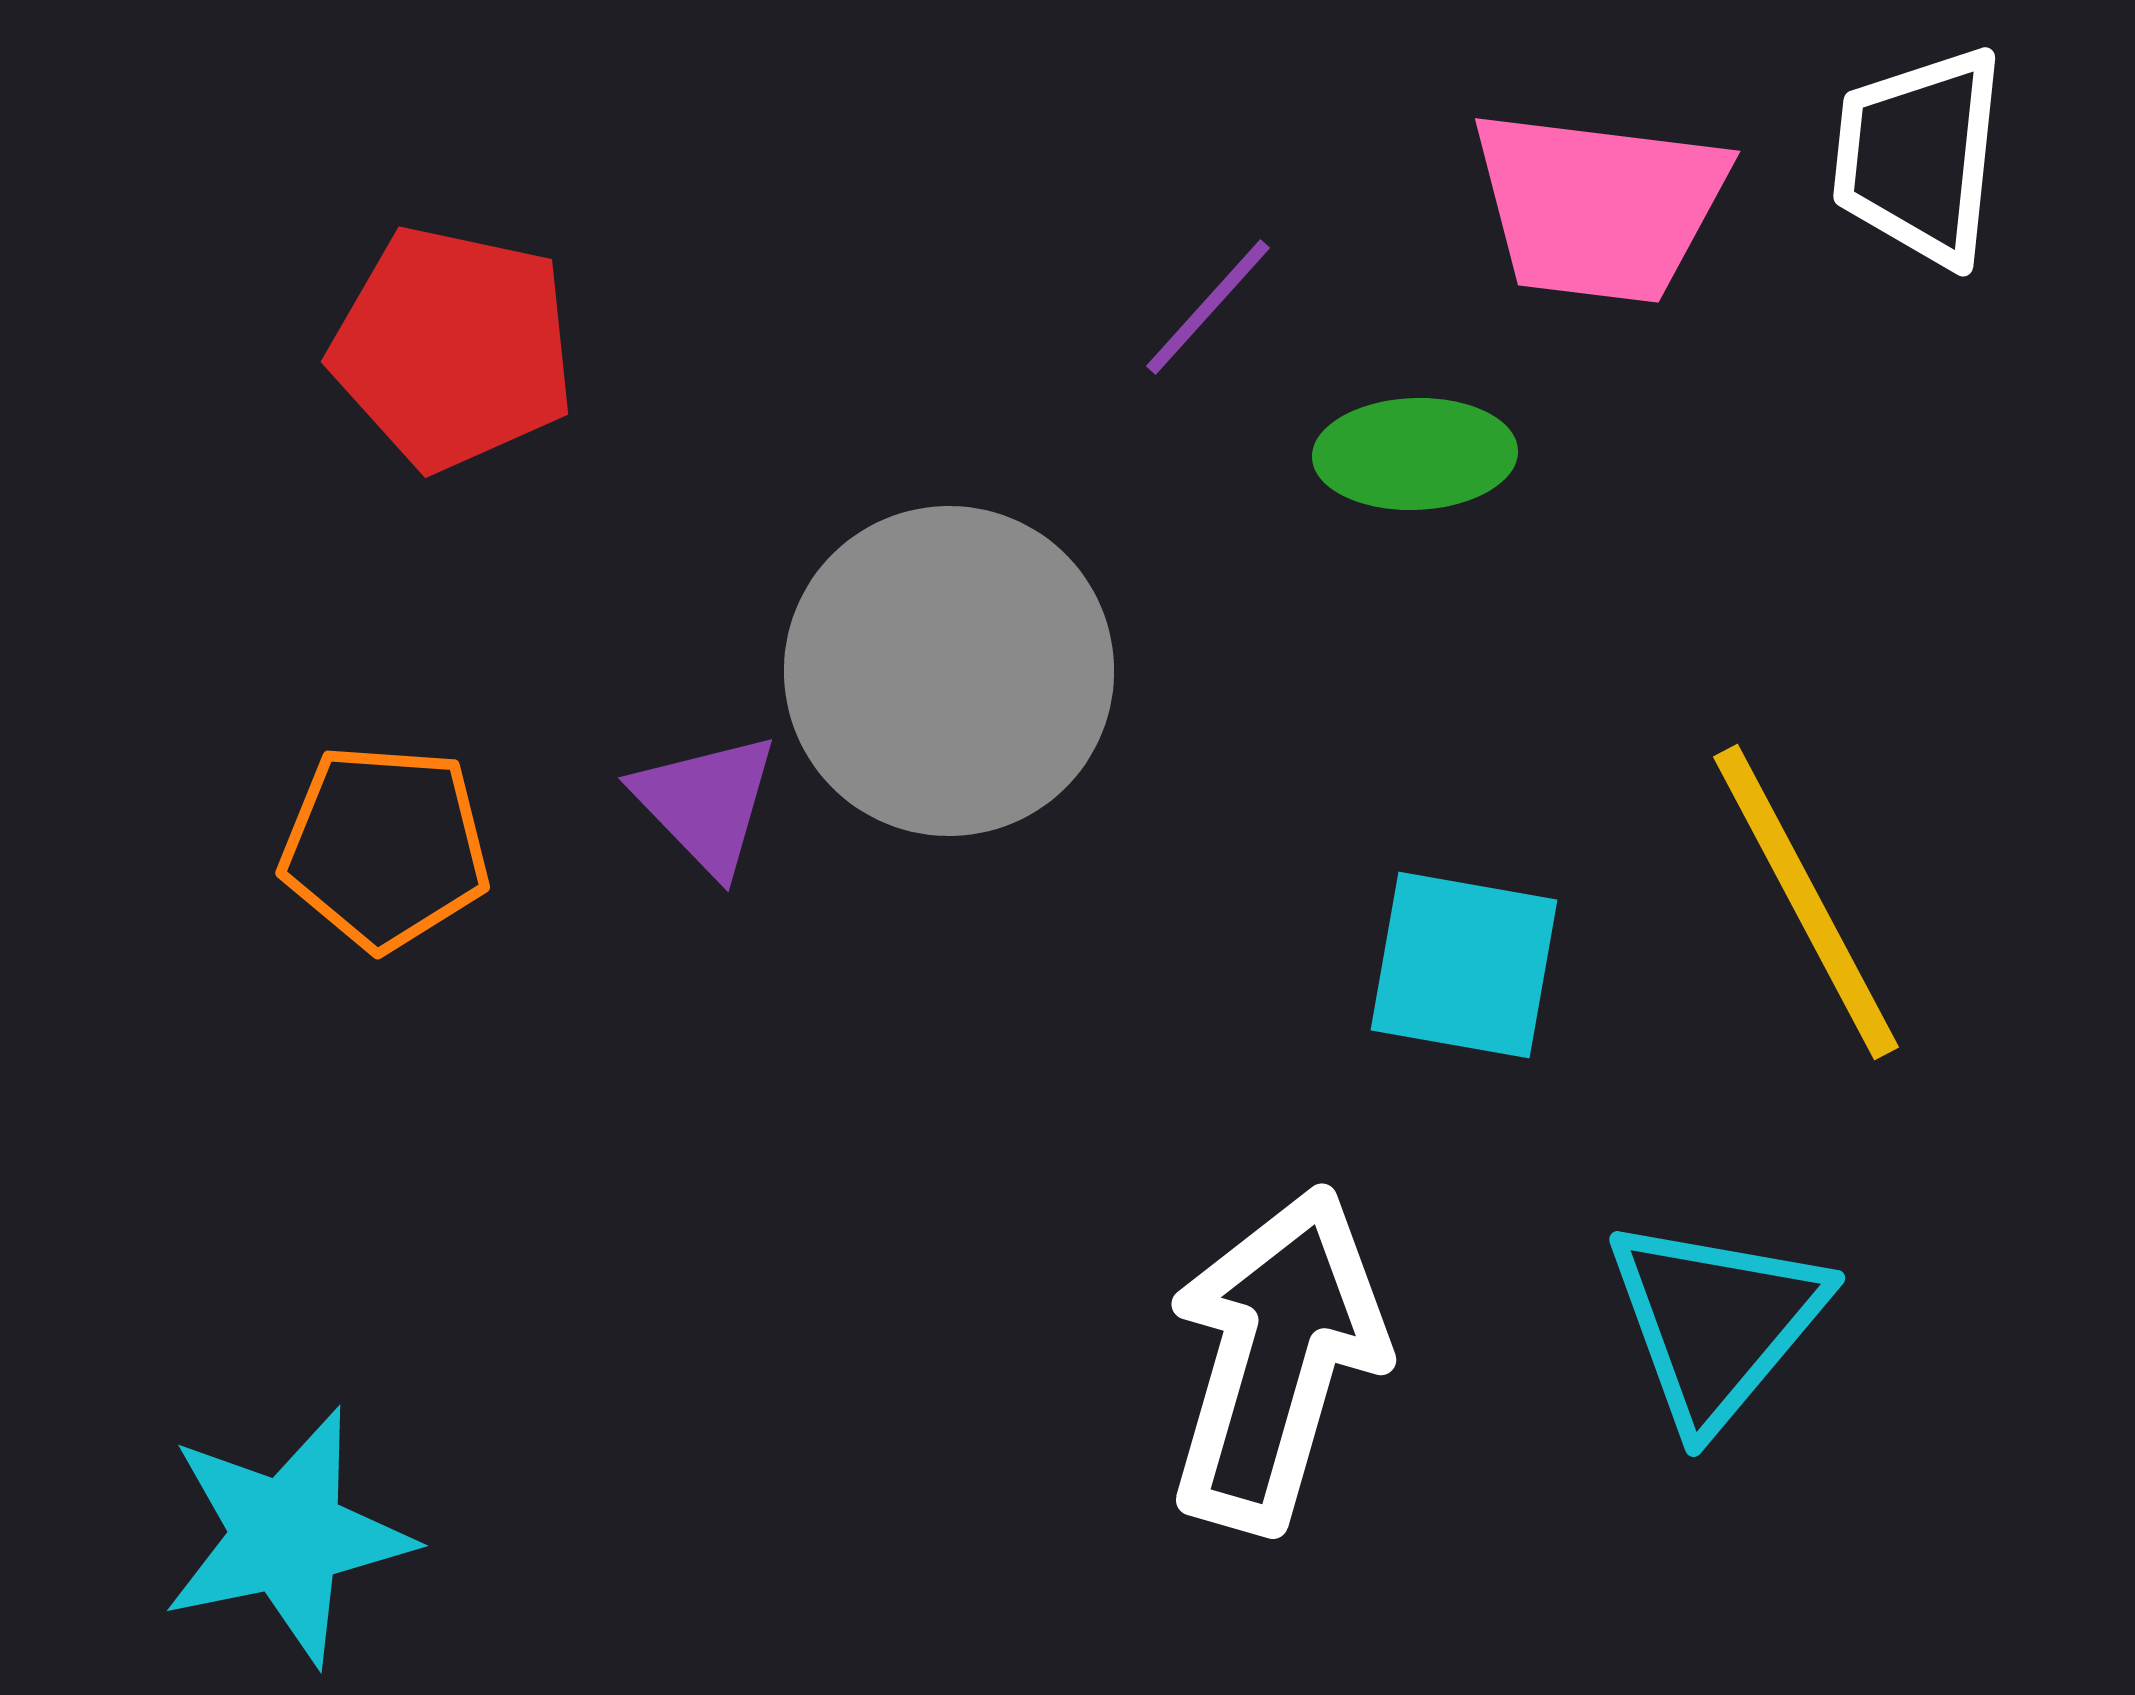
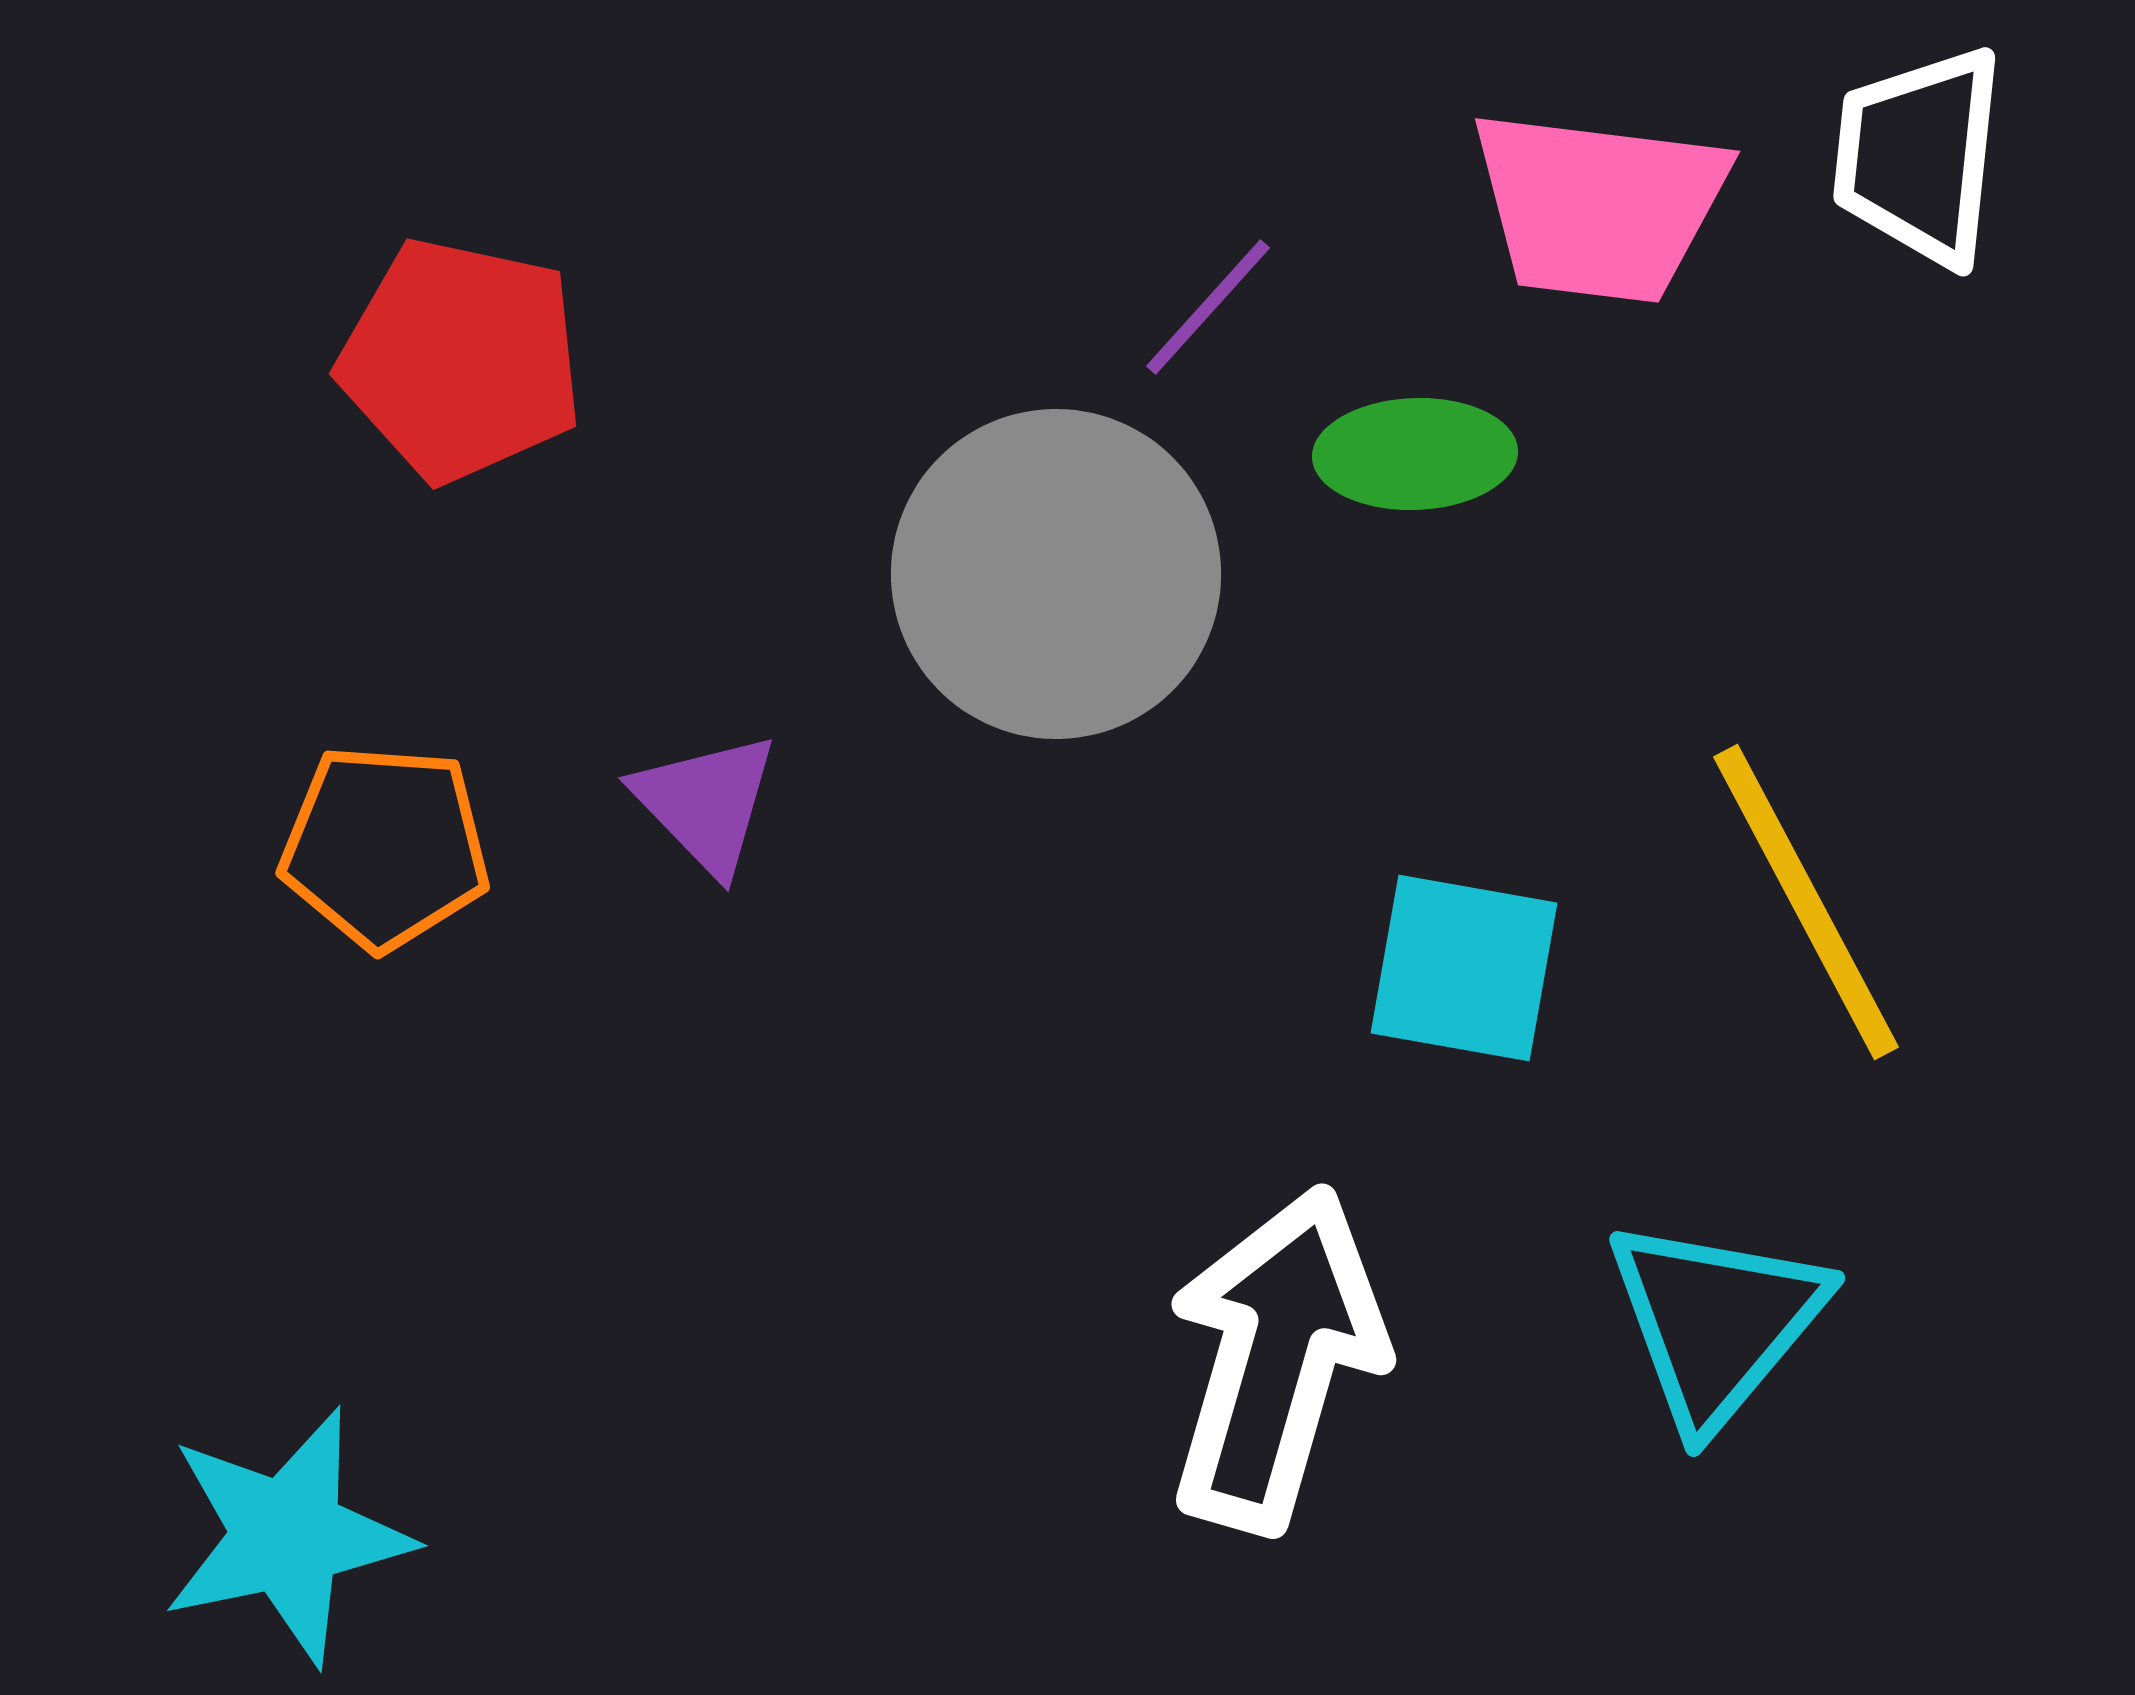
red pentagon: moved 8 px right, 12 px down
gray circle: moved 107 px right, 97 px up
cyan square: moved 3 px down
